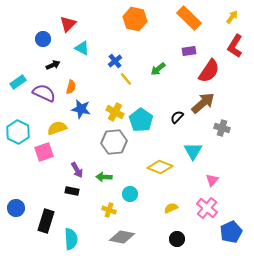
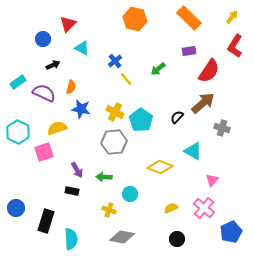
cyan triangle at (193, 151): rotated 30 degrees counterclockwise
pink cross at (207, 208): moved 3 px left
